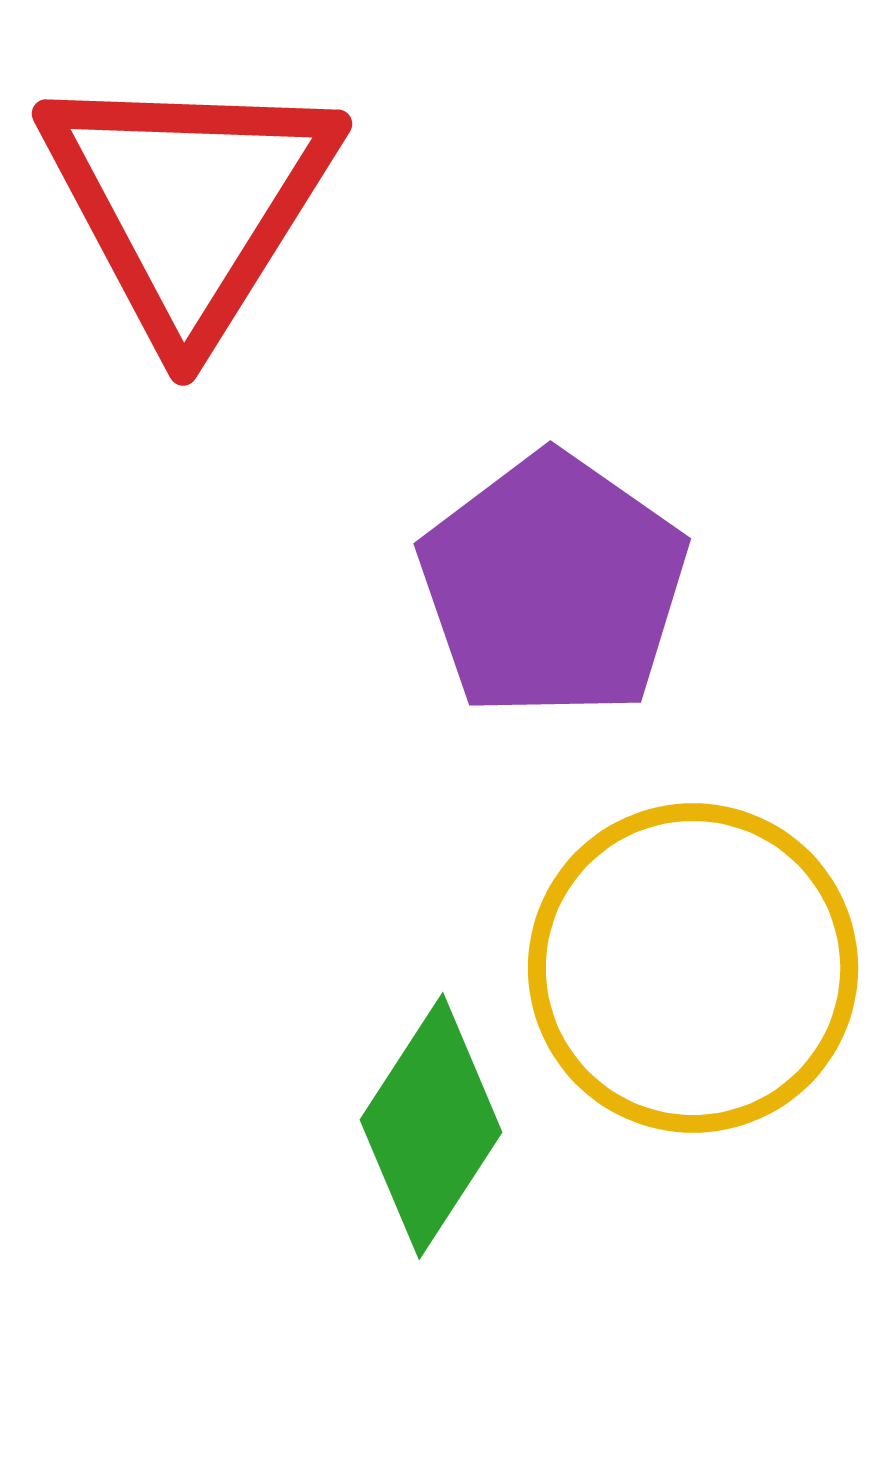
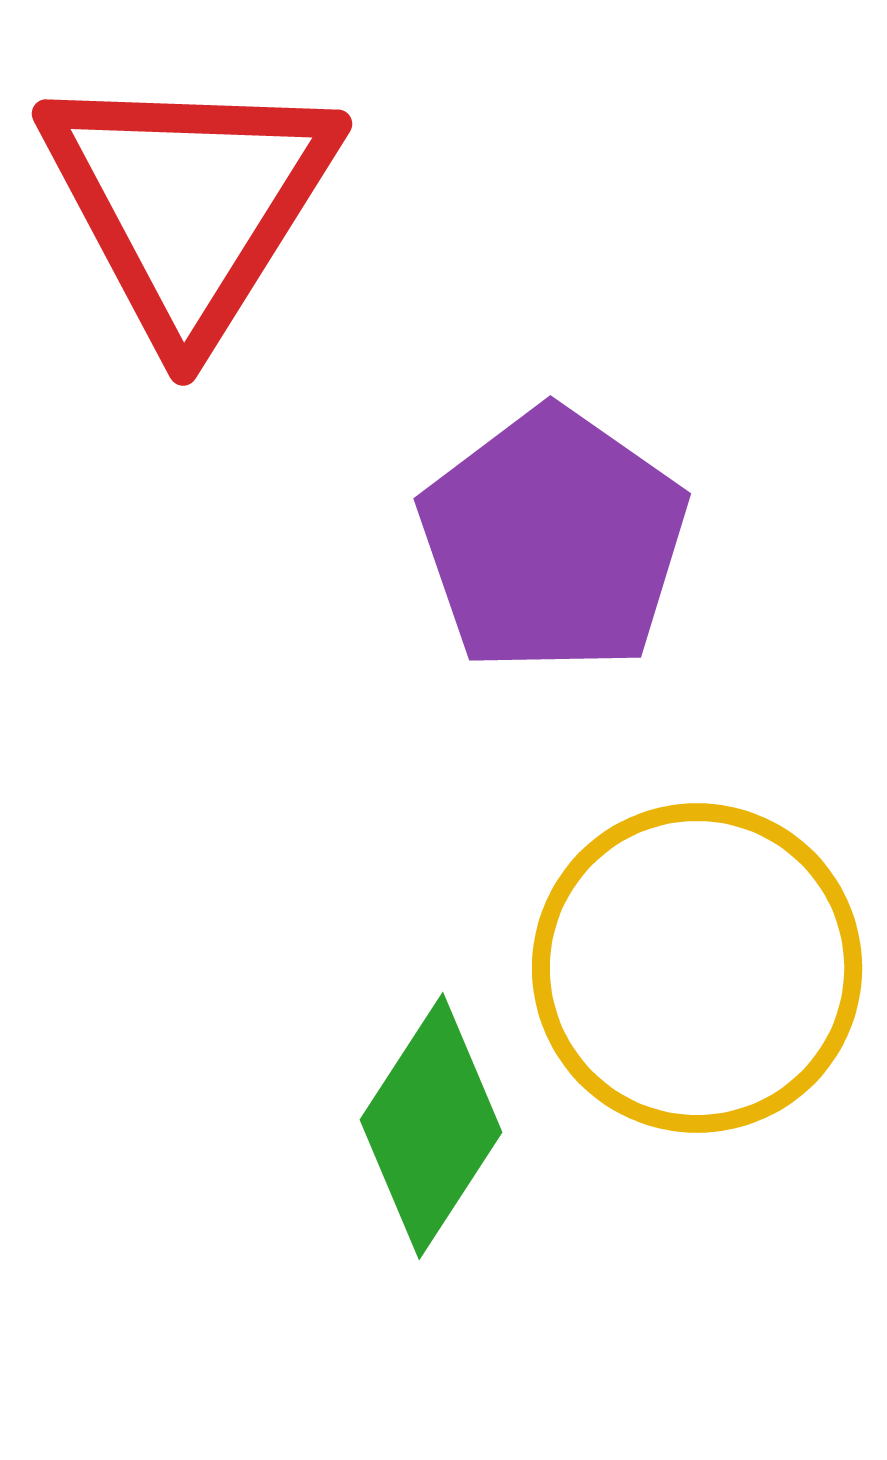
purple pentagon: moved 45 px up
yellow circle: moved 4 px right
